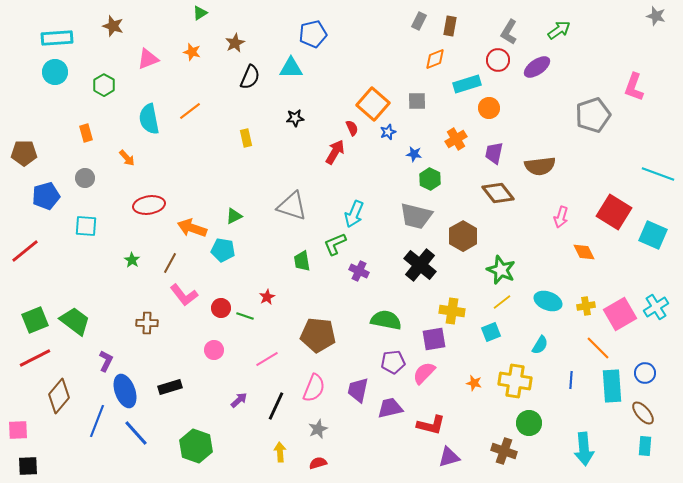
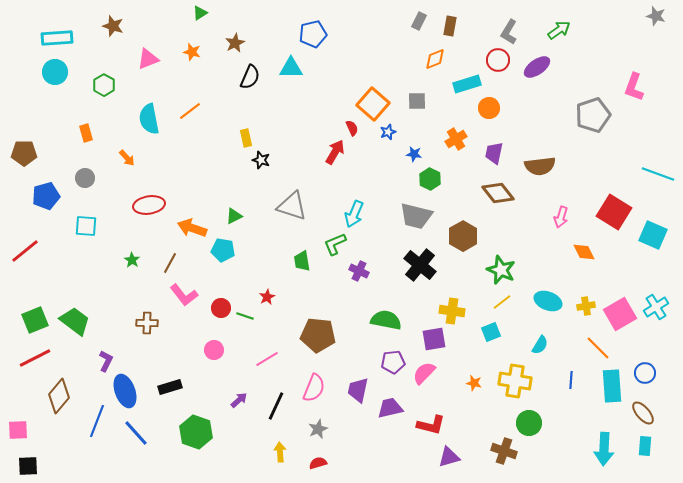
black star at (295, 118): moved 34 px left, 42 px down; rotated 24 degrees clockwise
green hexagon at (196, 446): moved 14 px up
cyan arrow at (584, 449): moved 20 px right; rotated 8 degrees clockwise
